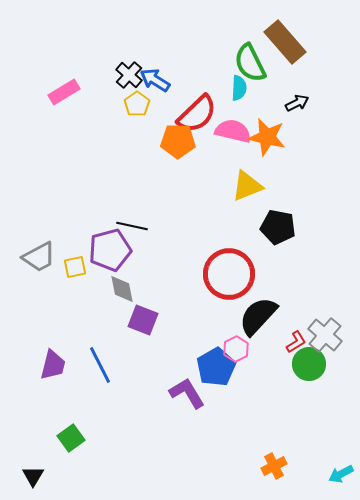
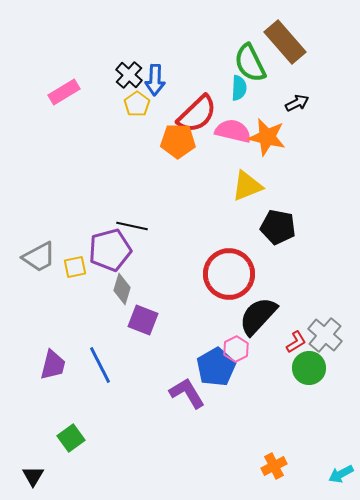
blue arrow: rotated 120 degrees counterclockwise
gray diamond: rotated 28 degrees clockwise
green circle: moved 4 px down
